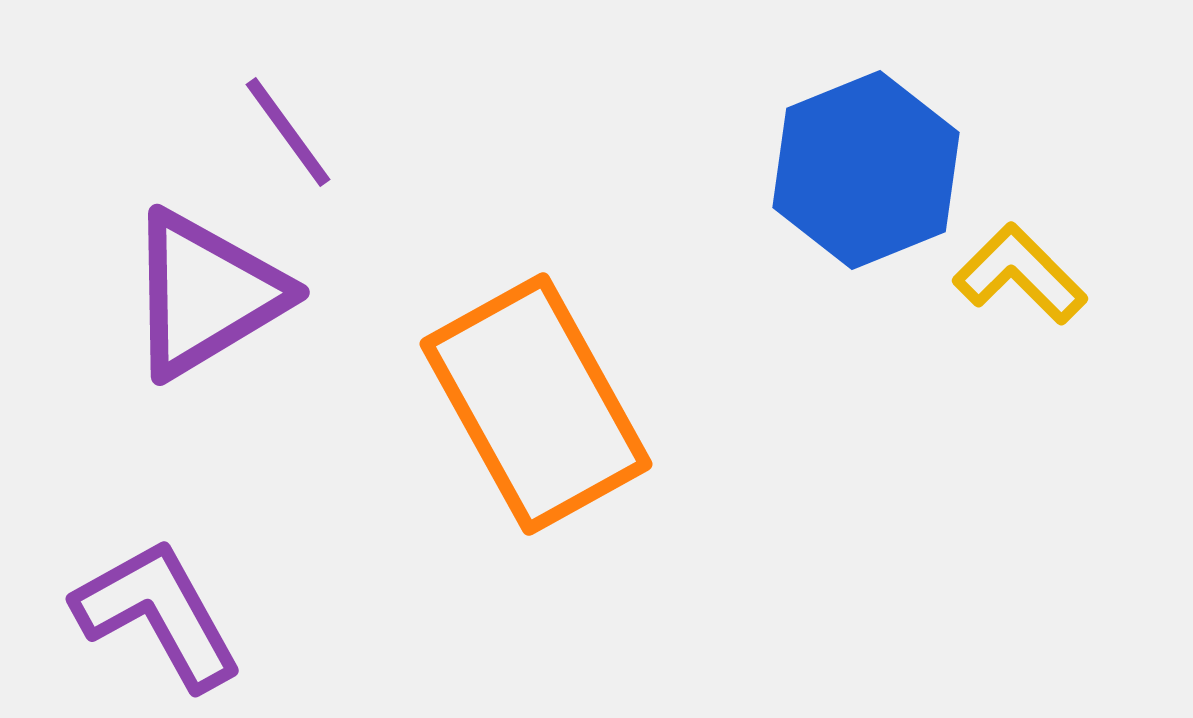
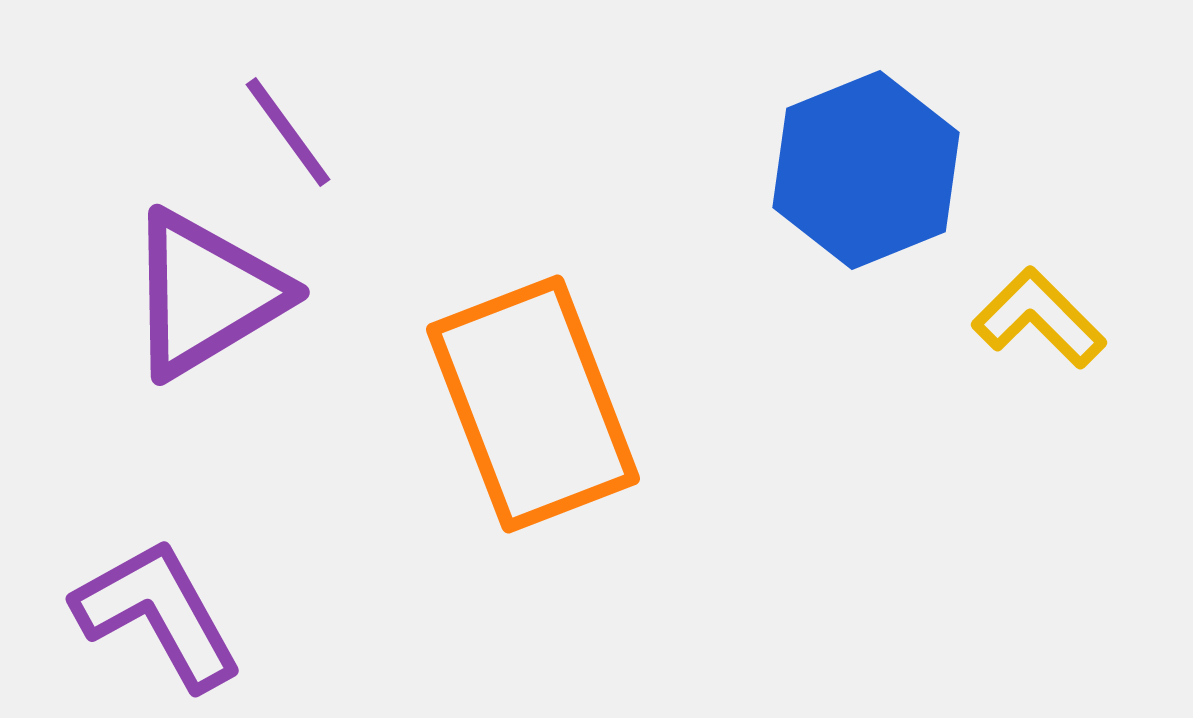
yellow L-shape: moved 19 px right, 44 px down
orange rectangle: moved 3 px left; rotated 8 degrees clockwise
